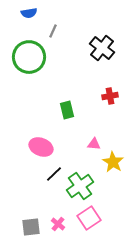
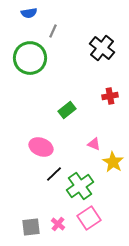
green circle: moved 1 px right, 1 px down
green rectangle: rotated 66 degrees clockwise
pink triangle: rotated 16 degrees clockwise
